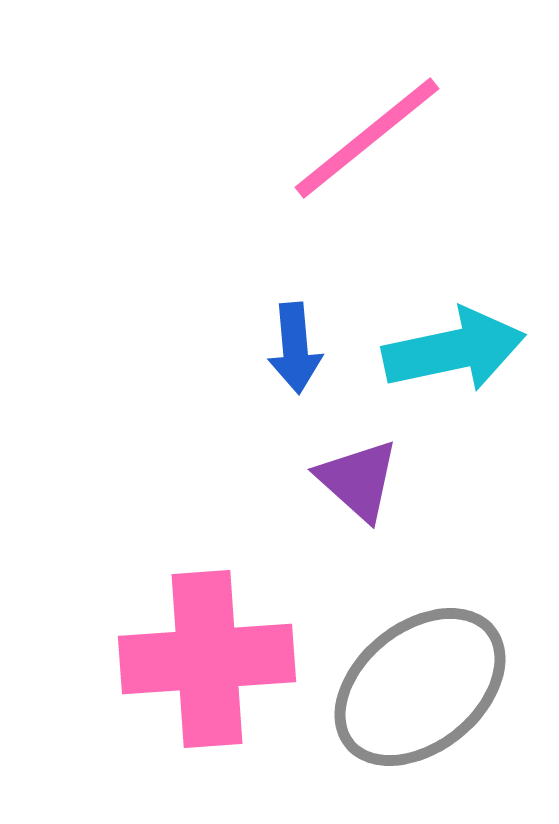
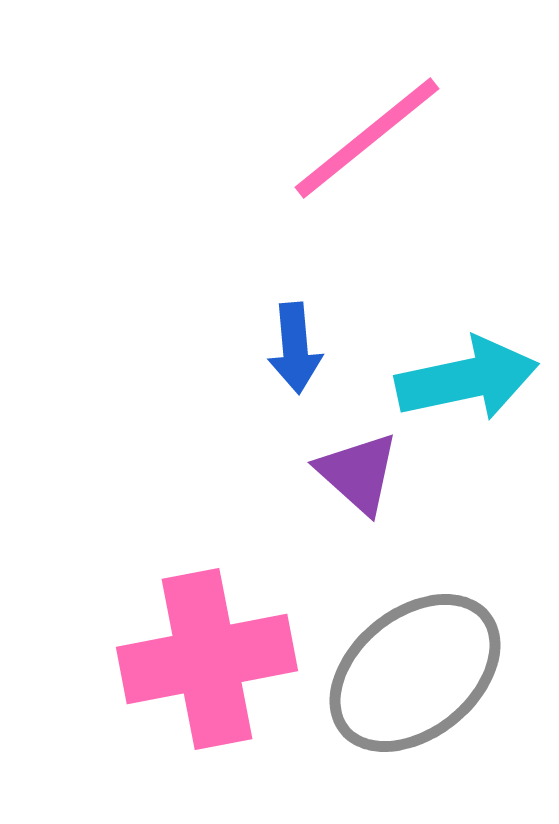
cyan arrow: moved 13 px right, 29 px down
purple triangle: moved 7 px up
pink cross: rotated 7 degrees counterclockwise
gray ellipse: moved 5 px left, 14 px up
